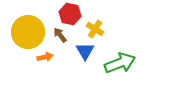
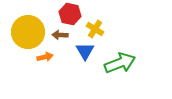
brown arrow: rotated 49 degrees counterclockwise
